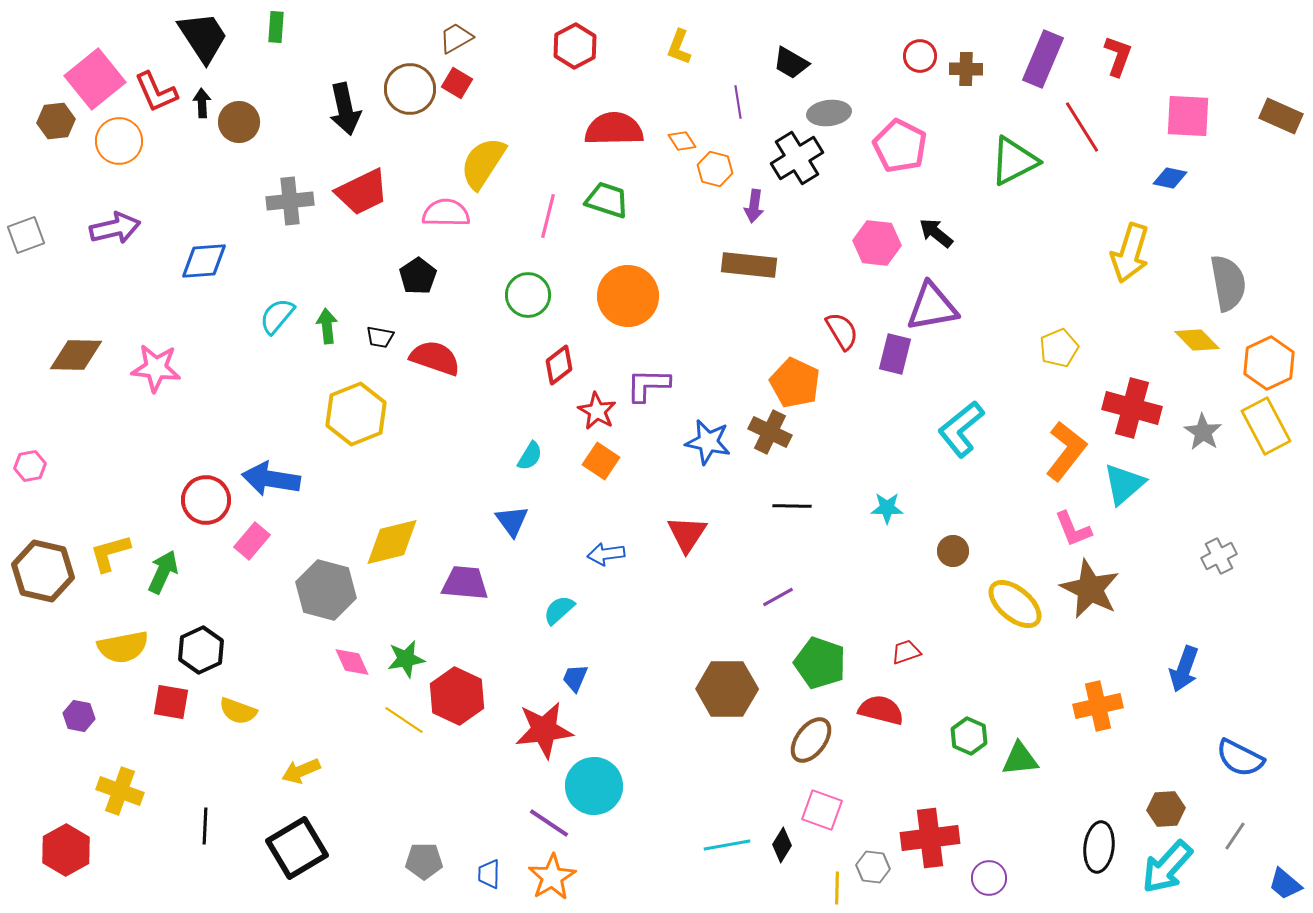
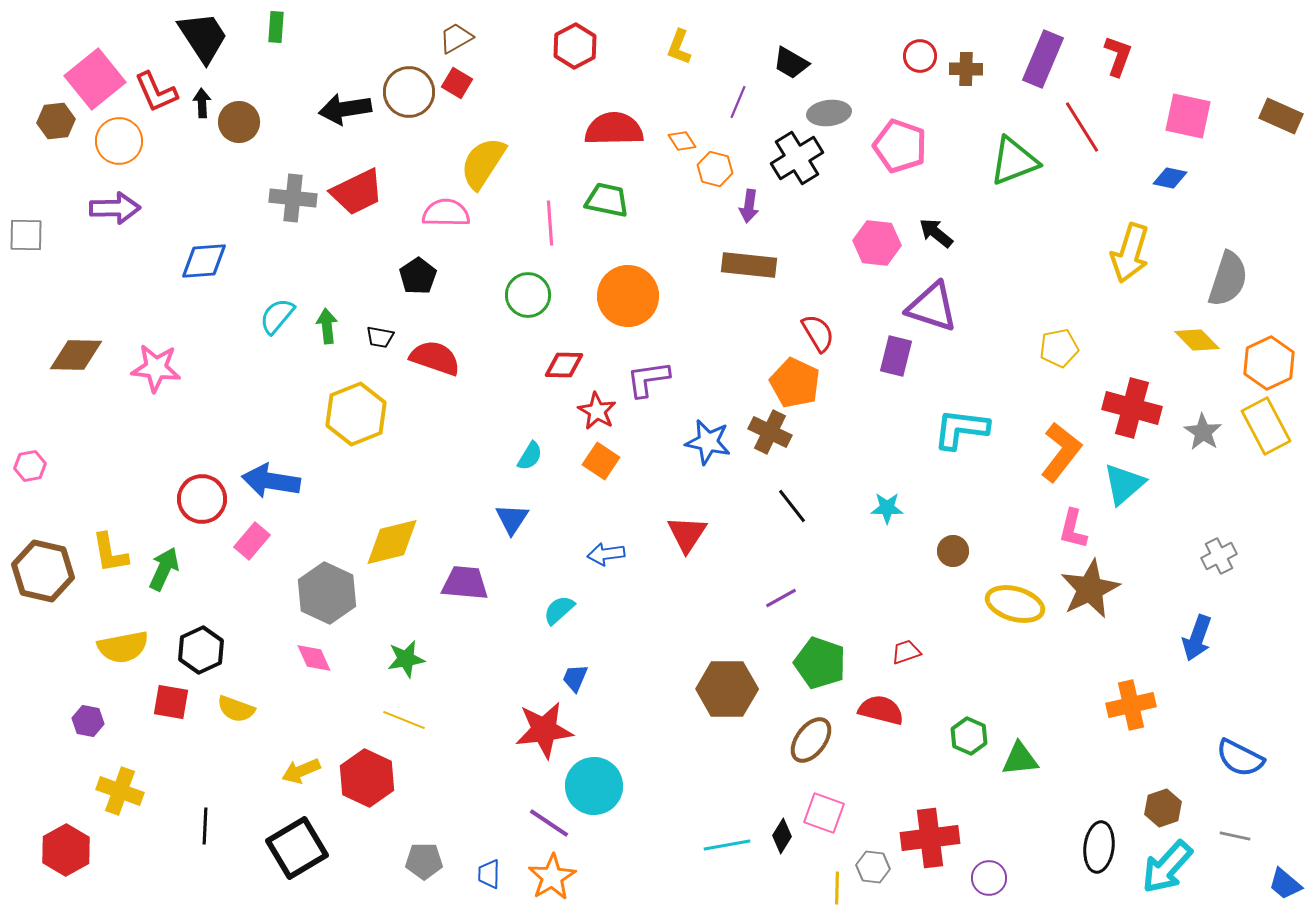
brown circle at (410, 89): moved 1 px left, 3 px down
purple line at (738, 102): rotated 32 degrees clockwise
black arrow at (345, 109): rotated 93 degrees clockwise
pink square at (1188, 116): rotated 9 degrees clockwise
pink pentagon at (900, 146): rotated 8 degrees counterclockwise
green triangle at (1014, 161): rotated 6 degrees clockwise
red trapezoid at (362, 192): moved 5 px left
green trapezoid at (607, 200): rotated 6 degrees counterclockwise
gray cross at (290, 201): moved 3 px right, 3 px up; rotated 12 degrees clockwise
purple arrow at (754, 206): moved 5 px left
pink line at (548, 216): moved 2 px right, 7 px down; rotated 18 degrees counterclockwise
purple arrow at (115, 228): moved 20 px up; rotated 12 degrees clockwise
gray square at (26, 235): rotated 21 degrees clockwise
gray semicircle at (1228, 283): moved 4 px up; rotated 28 degrees clockwise
purple triangle at (932, 307): rotated 28 degrees clockwise
red semicircle at (842, 331): moved 24 px left, 2 px down
yellow pentagon at (1059, 348): rotated 12 degrees clockwise
purple rectangle at (895, 354): moved 1 px right, 2 px down
red diamond at (559, 365): moved 5 px right; rotated 39 degrees clockwise
purple L-shape at (648, 385): moved 6 px up; rotated 9 degrees counterclockwise
cyan L-shape at (961, 429): rotated 46 degrees clockwise
orange L-shape at (1066, 451): moved 5 px left, 1 px down
blue arrow at (271, 479): moved 2 px down
red circle at (206, 500): moved 4 px left, 1 px up
black line at (792, 506): rotated 51 degrees clockwise
blue triangle at (512, 521): moved 2 px up; rotated 9 degrees clockwise
pink L-shape at (1073, 529): rotated 36 degrees clockwise
yellow L-shape at (110, 553): rotated 84 degrees counterclockwise
green arrow at (163, 572): moved 1 px right, 3 px up
brown star at (1090, 589): rotated 20 degrees clockwise
gray hexagon at (326, 590): moved 1 px right, 3 px down; rotated 10 degrees clockwise
purple line at (778, 597): moved 3 px right, 1 px down
yellow ellipse at (1015, 604): rotated 24 degrees counterclockwise
pink diamond at (352, 662): moved 38 px left, 4 px up
blue arrow at (1184, 669): moved 13 px right, 31 px up
red hexagon at (457, 696): moved 90 px left, 82 px down
orange cross at (1098, 706): moved 33 px right, 1 px up
yellow semicircle at (238, 711): moved 2 px left, 2 px up
purple hexagon at (79, 716): moved 9 px right, 5 px down
yellow line at (404, 720): rotated 12 degrees counterclockwise
brown hexagon at (1166, 809): moved 3 px left, 1 px up; rotated 15 degrees counterclockwise
pink square at (822, 810): moved 2 px right, 3 px down
gray line at (1235, 836): rotated 68 degrees clockwise
black diamond at (782, 845): moved 9 px up
